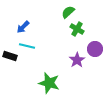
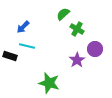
green semicircle: moved 5 px left, 2 px down
